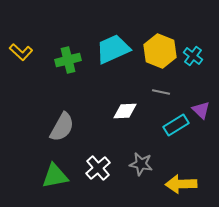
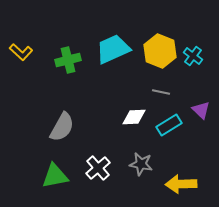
white diamond: moved 9 px right, 6 px down
cyan rectangle: moved 7 px left
